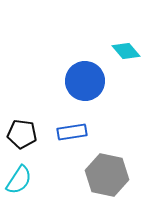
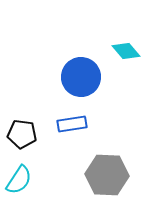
blue circle: moved 4 px left, 4 px up
blue rectangle: moved 8 px up
gray hexagon: rotated 9 degrees counterclockwise
